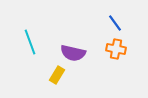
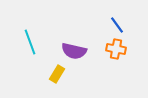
blue line: moved 2 px right, 2 px down
purple semicircle: moved 1 px right, 2 px up
yellow rectangle: moved 1 px up
